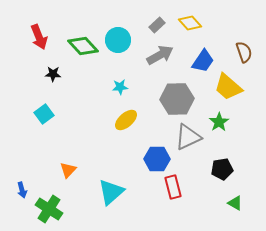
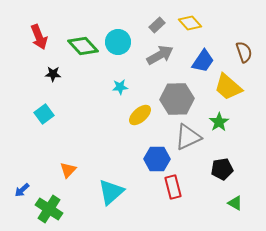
cyan circle: moved 2 px down
yellow ellipse: moved 14 px right, 5 px up
blue arrow: rotated 63 degrees clockwise
